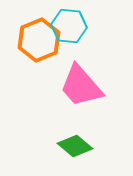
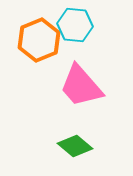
cyan hexagon: moved 6 px right, 1 px up
